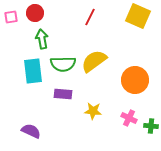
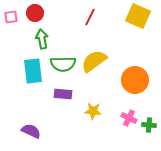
green cross: moved 2 px left, 1 px up
